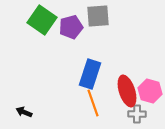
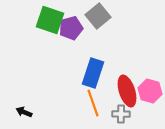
gray square: rotated 35 degrees counterclockwise
green square: moved 8 px right; rotated 16 degrees counterclockwise
purple pentagon: moved 1 px down
blue rectangle: moved 3 px right, 1 px up
gray cross: moved 16 px left
